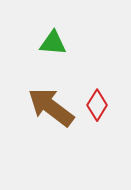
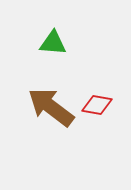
red diamond: rotated 68 degrees clockwise
